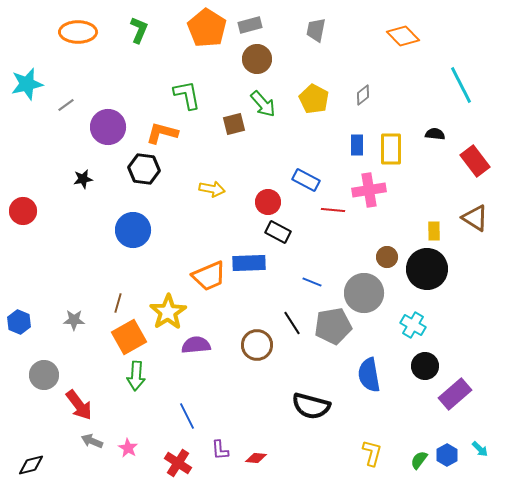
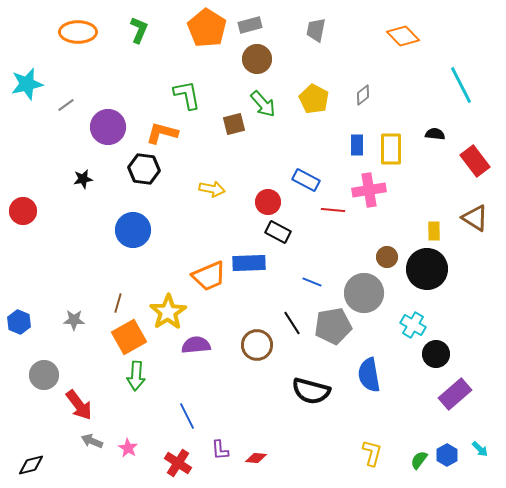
black circle at (425, 366): moved 11 px right, 12 px up
black semicircle at (311, 406): moved 15 px up
